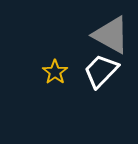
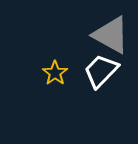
yellow star: moved 1 px down
